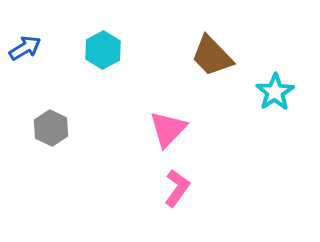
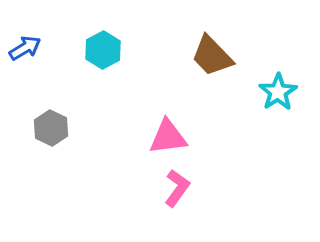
cyan star: moved 3 px right
pink triangle: moved 8 px down; rotated 39 degrees clockwise
